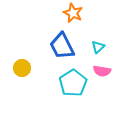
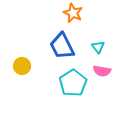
cyan triangle: rotated 24 degrees counterclockwise
yellow circle: moved 2 px up
